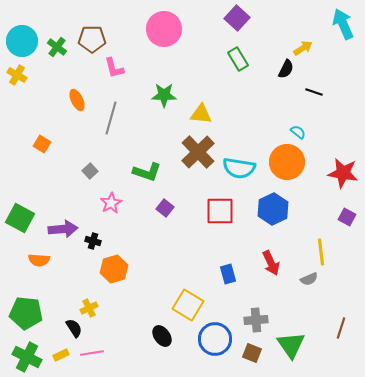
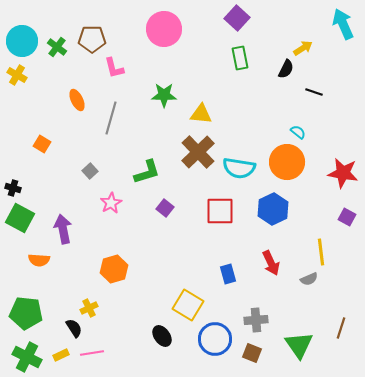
green rectangle at (238, 59): moved 2 px right, 1 px up; rotated 20 degrees clockwise
green L-shape at (147, 172): rotated 36 degrees counterclockwise
purple arrow at (63, 229): rotated 96 degrees counterclockwise
black cross at (93, 241): moved 80 px left, 53 px up
green triangle at (291, 345): moved 8 px right
